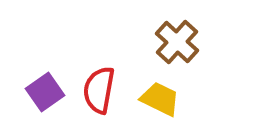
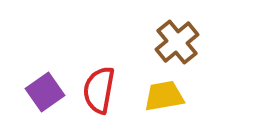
brown cross: rotated 9 degrees clockwise
yellow trapezoid: moved 4 px right, 3 px up; rotated 36 degrees counterclockwise
